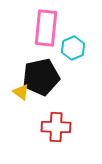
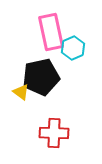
pink rectangle: moved 5 px right, 4 px down; rotated 18 degrees counterclockwise
red cross: moved 2 px left, 6 px down
